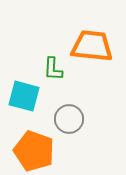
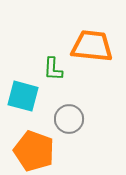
cyan square: moved 1 px left
